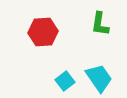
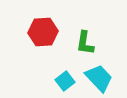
green L-shape: moved 15 px left, 19 px down
cyan trapezoid: rotated 8 degrees counterclockwise
